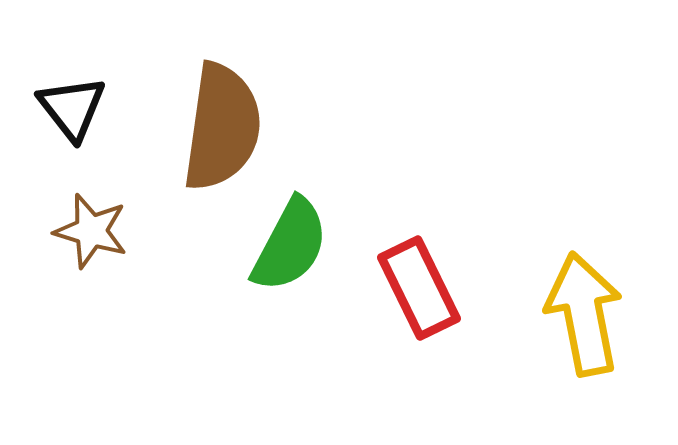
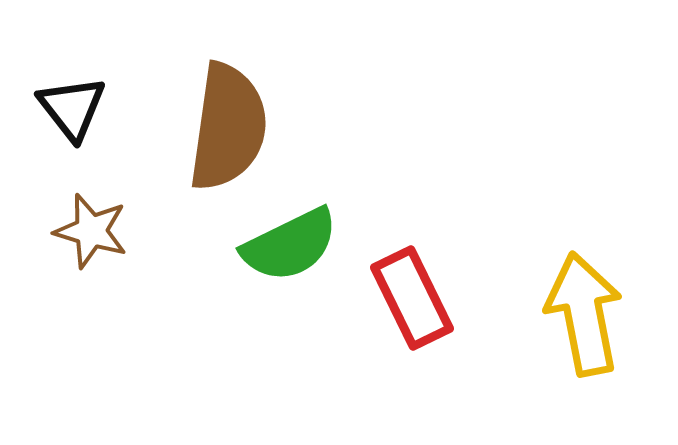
brown semicircle: moved 6 px right
green semicircle: rotated 36 degrees clockwise
red rectangle: moved 7 px left, 10 px down
